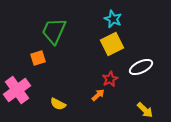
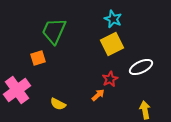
yellow arrow: rotated 144 degrees counterclockwise
